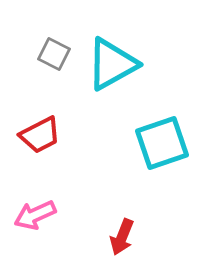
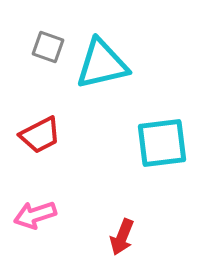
gray square: moved 6 px left, 7 px up; rotated 8 degrees counterclockwise
cyan triangle: moved 10 px left; rotated 16 degrees clockwise
cyan square: rotated 12 degrees clockwise
pink arrow: rotated 6 degrees clockwise
